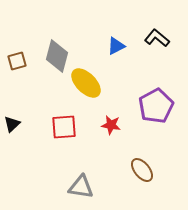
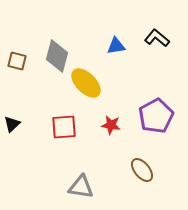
blue triangle: rotated 18 degrees clockwise
brown square: rotated 30 degrees clockwise
purple pentagon: moved 10 px down
